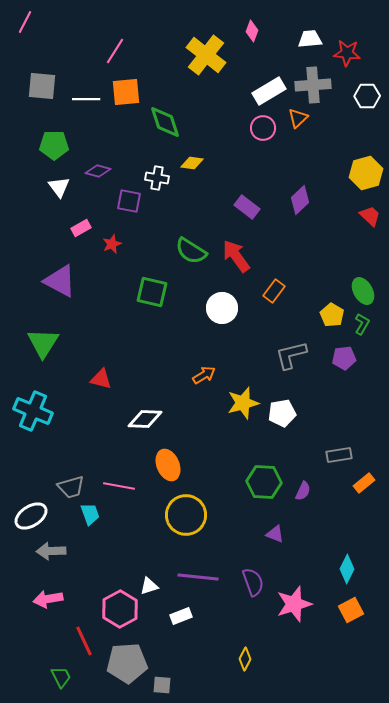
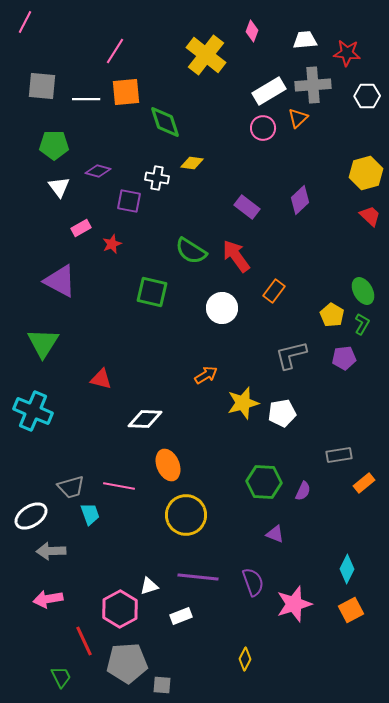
white trapezoid at (310, 39): moved 5 px left, 1 px down
orange arrow at (204, 375): moved 2 px right
